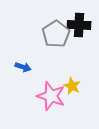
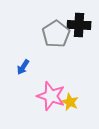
blue arrow: rotated 105 degrees clockwise
yellow star: moved 2 px left, 16 px down
